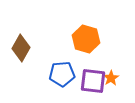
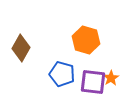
orange hexagon: moved 1 px down
blue pentagon: rotated 20 degrees clockwise
purple square: moved 1 px down
